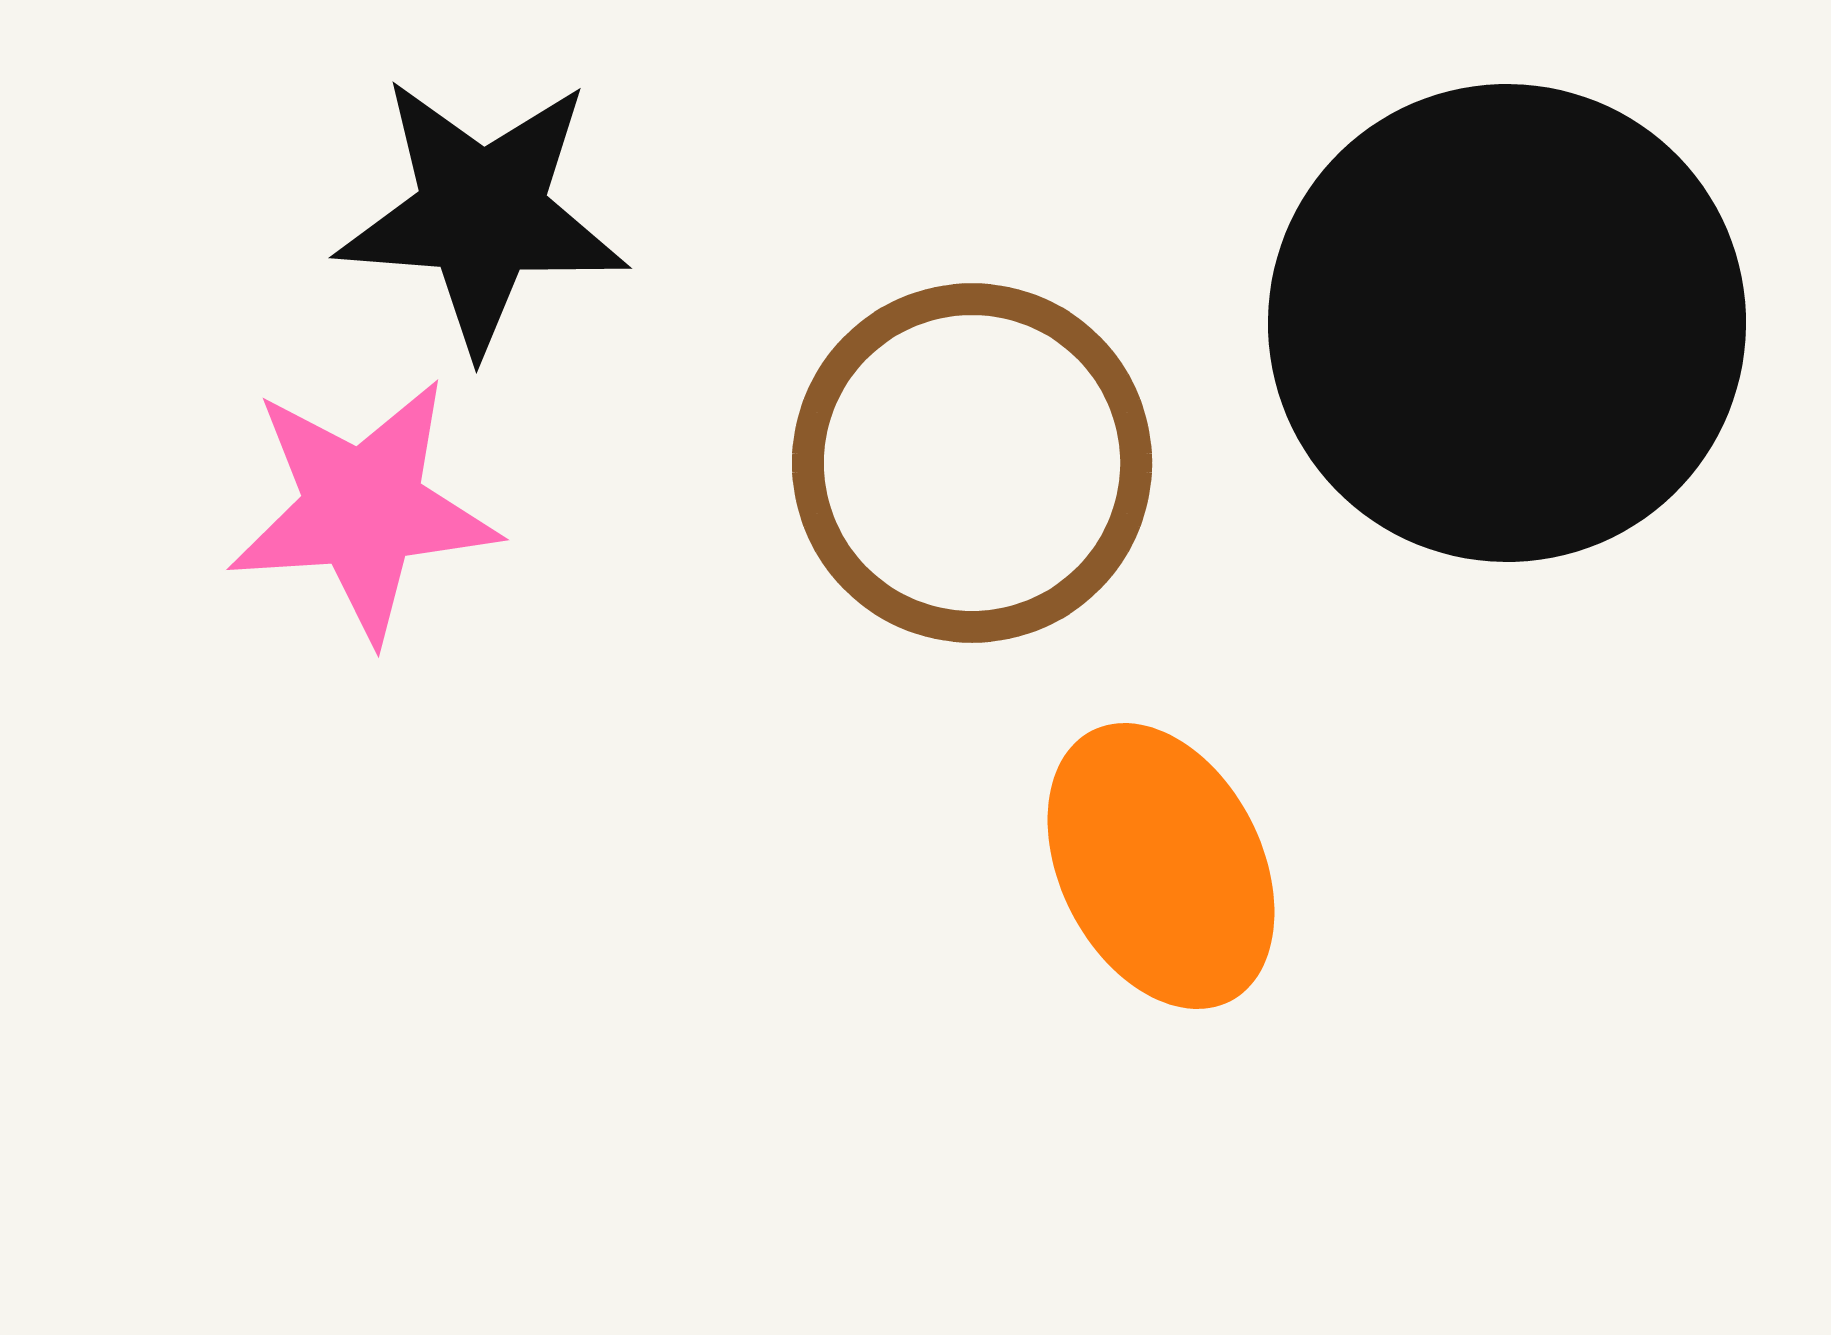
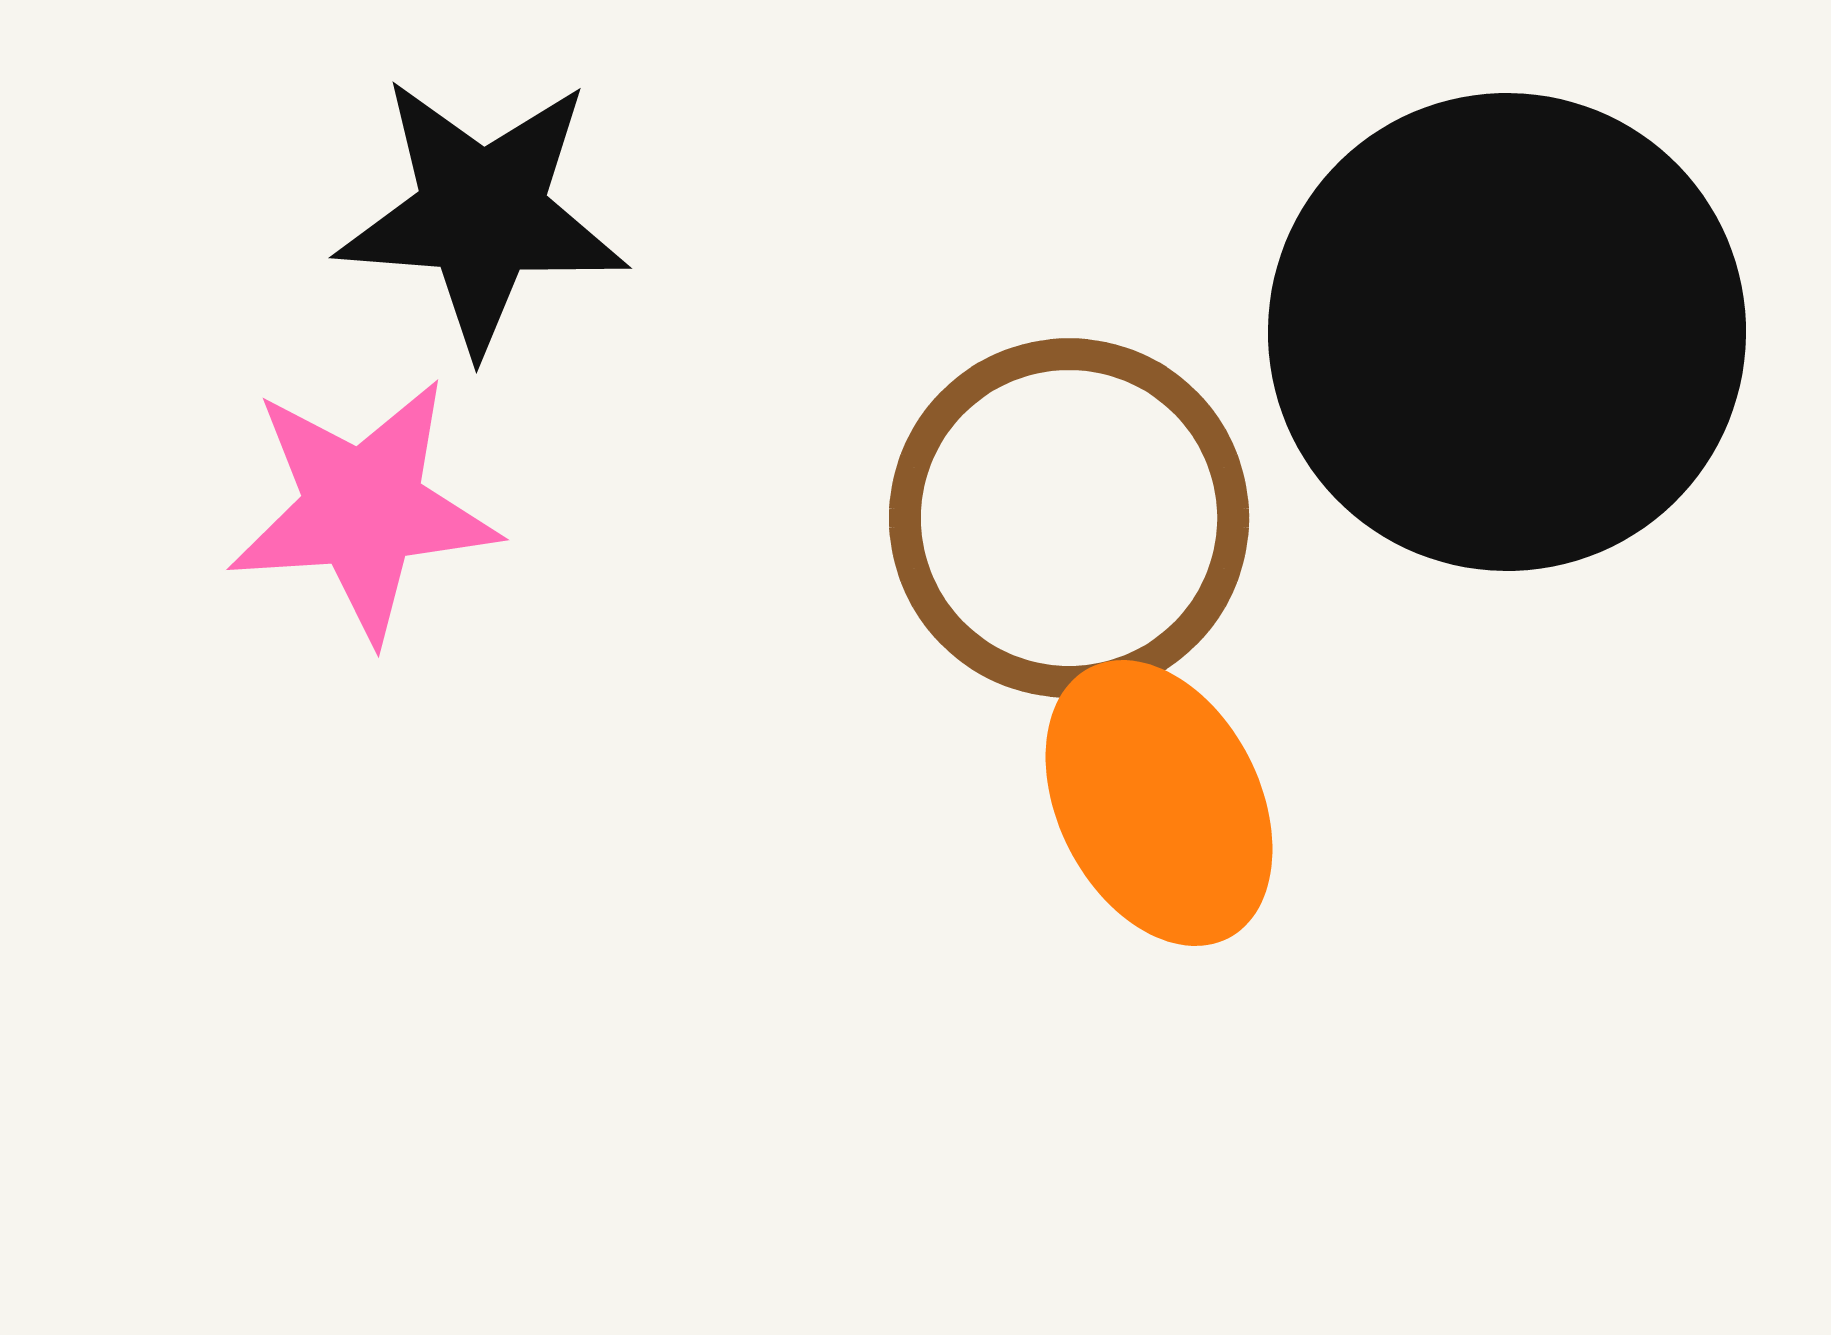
black circle: moved 9 px down
brown circle: moved 97 px right, 55 px down
orange ellipse: moved 2 px left, 63 px up
